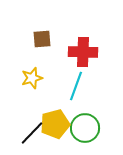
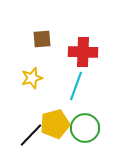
black line: moved 1 px left, 2 px down
